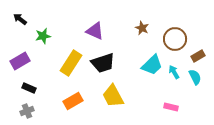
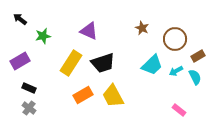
purple triangle: moved 6 px left
cyan arrow: moved 2 px right, 1 px up; rotated 88 degrees counterclockwise
orange rectangle: moved 10 px right, 6 px up
pink rectangle: moved 8 px right, 3 px down; rotated 24 degrees clockwise
gray cross: moved 2 px right, 3 px up; rotated 32 degrees counterclockwise
